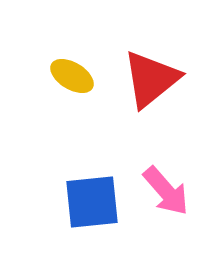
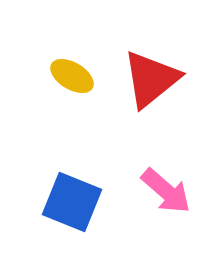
pink arrow: rotated 8 degrees counterclockwise
blue square: moved 20 px left; rotated 28 degrees clockwise
